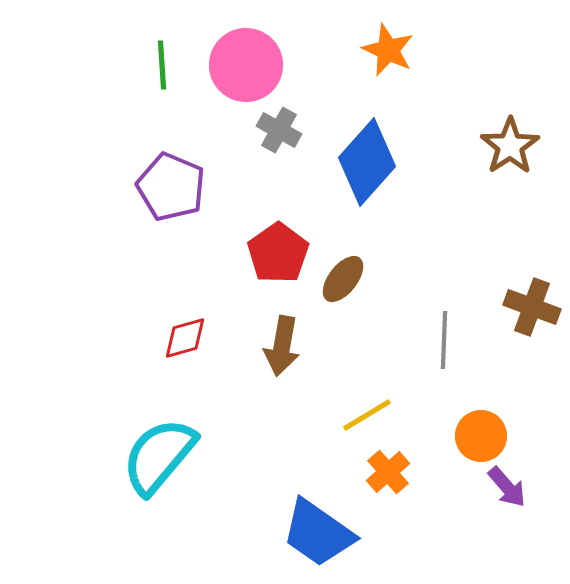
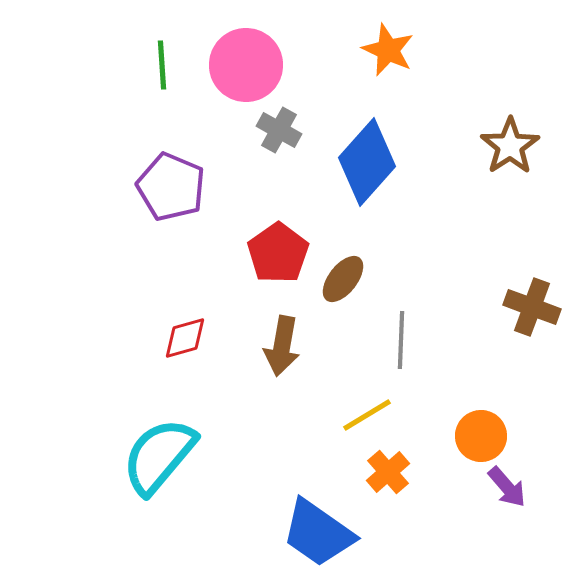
gray line: moved 43 px left
